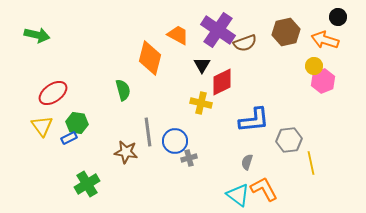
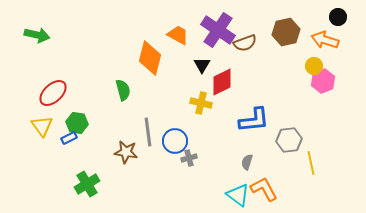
red ellipse: rotated 8 degrees counterclockwise
